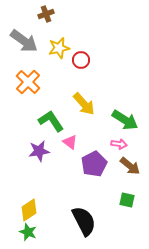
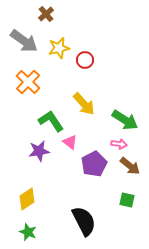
brown cross: rotated 21 degrees counterclockwise
red circle: moved 4 px right
yellow diamond: moved 2 px left, 11 px up
